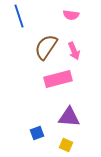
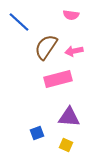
blue line: moved 6 px down; rotated 30 degrees counterclockwise
pink arrow: rotated 102 degrees clockwise
